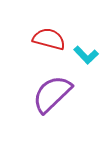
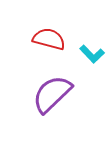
cyan L-shape: moved 6 px right, 1 px up
